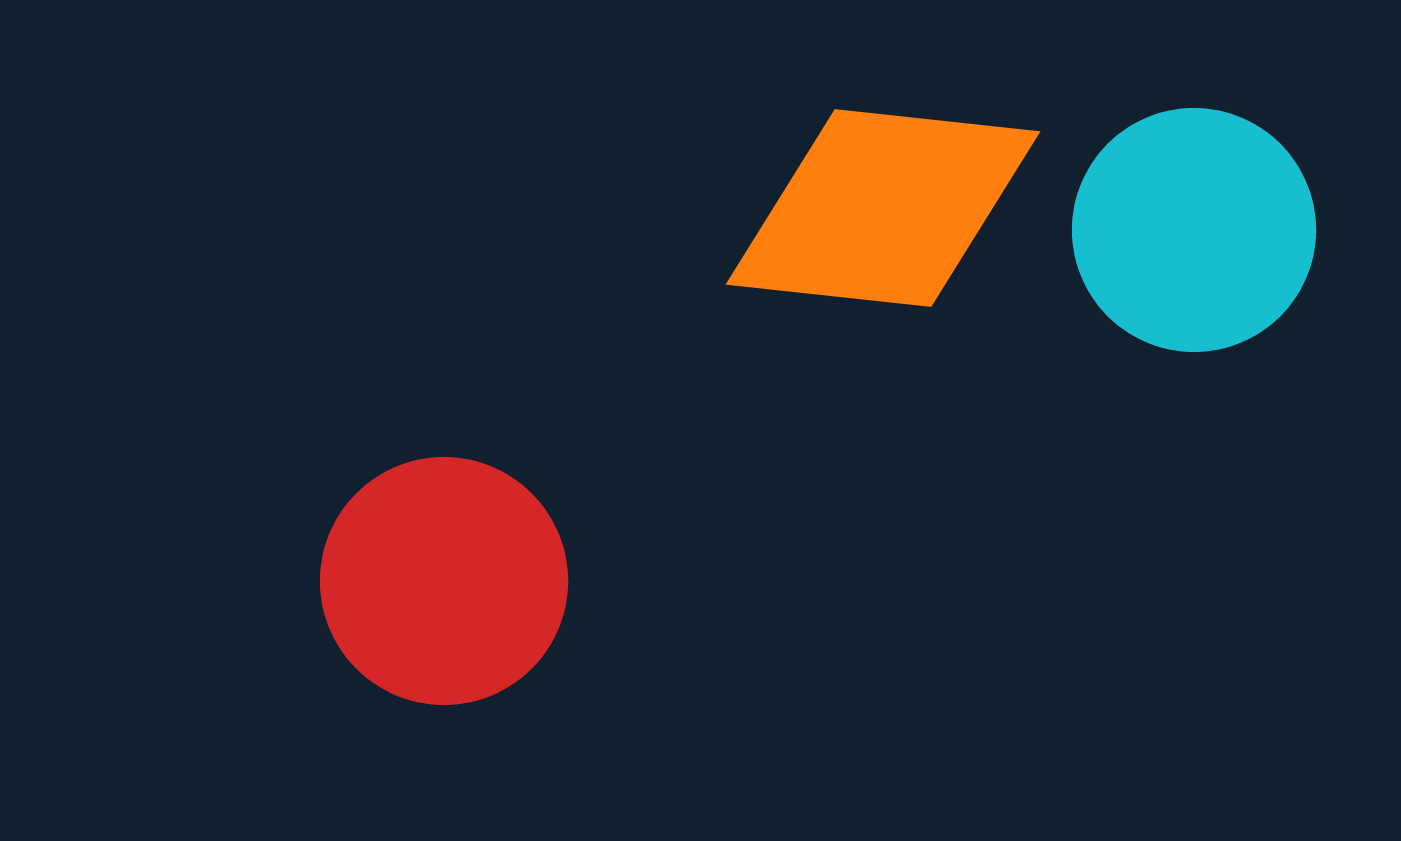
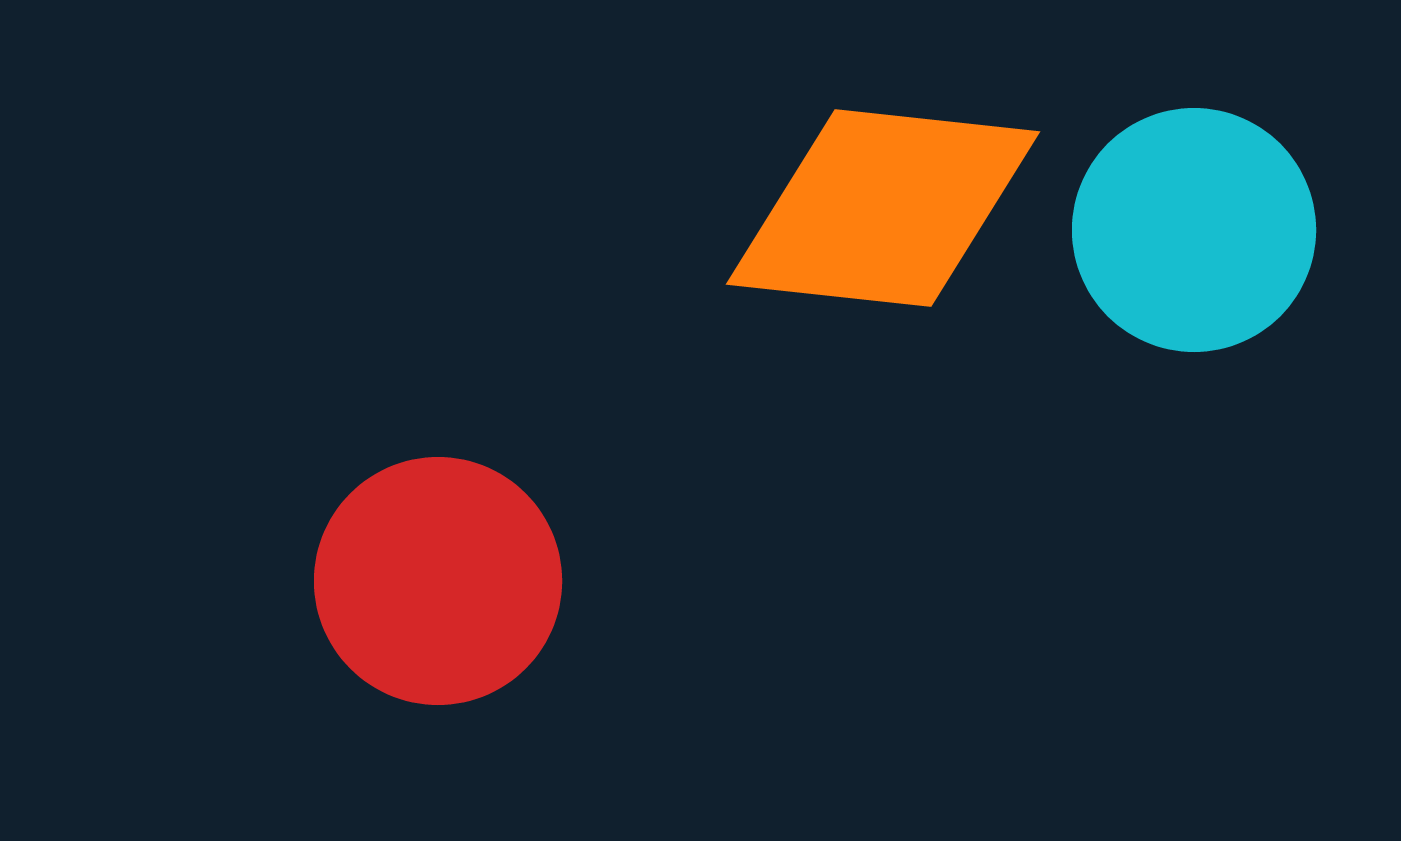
red circle: moved 6 px left
